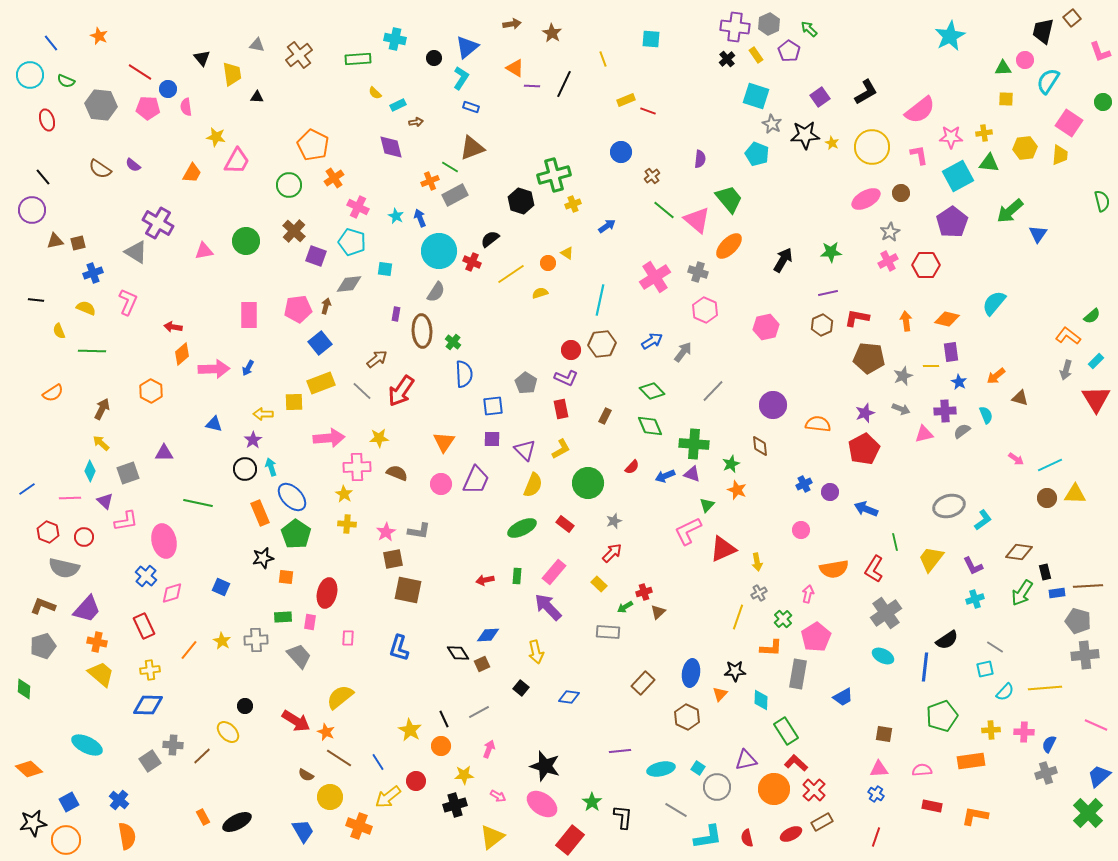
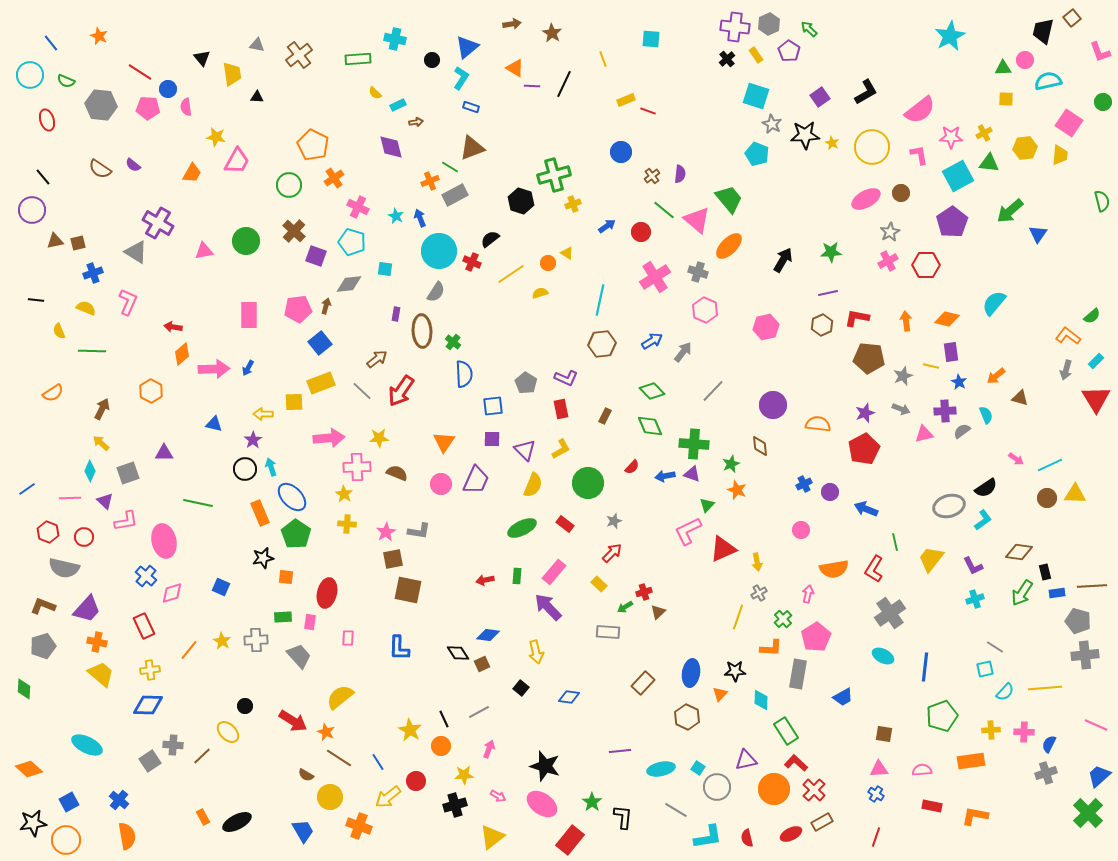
black circle at (434, 58): moved 2 px left, 2 px down
cyan semicircle at (1048, 81): rotated 44 degrees clockwise
yellow cross at (984, 133): rotated 21 degrees counterclockwise
purple semicircle at (700, 159): moved 20 px left, 15 px down
red circle at (571, 350): moved 70 px right, 118 px up
yellow line at (931, 366): rotated 14 degrees clockwise
blue arrow at (665, 476): rotated 12 degrees clockwise
brown line at (1088, 586): moved 4 px right
gray cross at (886, 613): moved 4 px right
blue diamond at (488, 635): rotated 10 degrees clockwise
black semicircle at (947, 640): moved 39 px right, 152 px up
blue L-shape at (399, 648): rotated 16 degrees counterclockwise
red arrow at (296, 721): moved 3 px left
